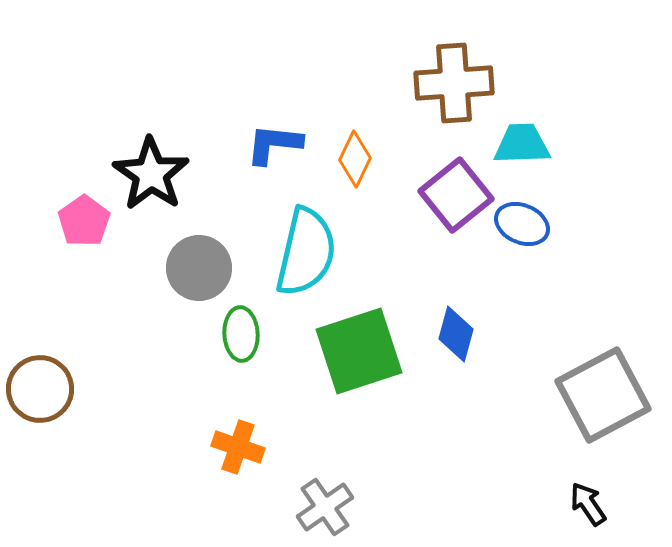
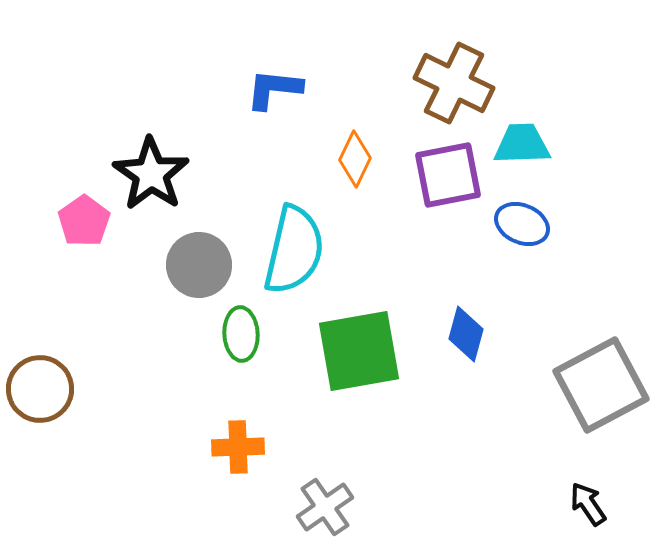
brown cross: rotated 30 degrees clockwise
blue L-shape: moved 55 px up
purple square: moved 8 px left, 20 px up; rotated 28 degrees clockwise
cyan semicircle: moved 12 px left, 2 px up
gray circle: moved 3 px up
blue diamond: moved 10 px right
green square: rotated 8 degrees clockwise
gray square: moved 2 px left, 10 px up
orange cross: rotated 21 degrees counterclockwise
